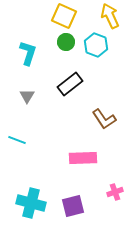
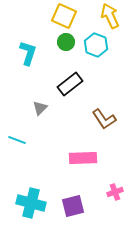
gray triangle: moved 13 px right, 12 px down; rotated 14 degrees clockwise
